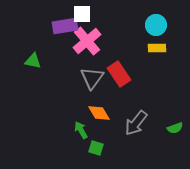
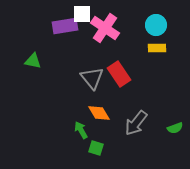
pink cross: moved 18 px right, 13 px up; rotated 16 degrees counterclockwise
gray triangle: rotated 15 degrees counterclockwise
